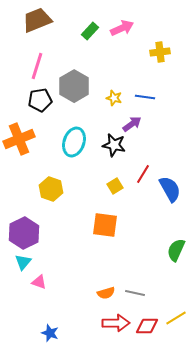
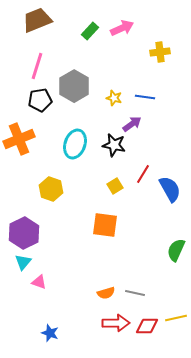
cyan ellipse: moved 1 px right, 2 px down
yellow line: rotated 20 degrees clockwise
